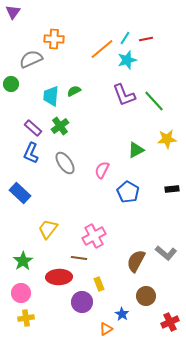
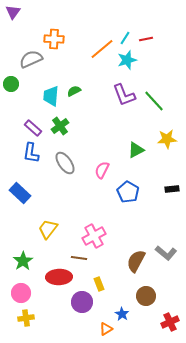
blue L-shape: rotated 15 degrees counterclockwise
